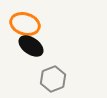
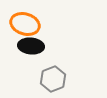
black ellipse: rotated 30 degrees counterclockwise
